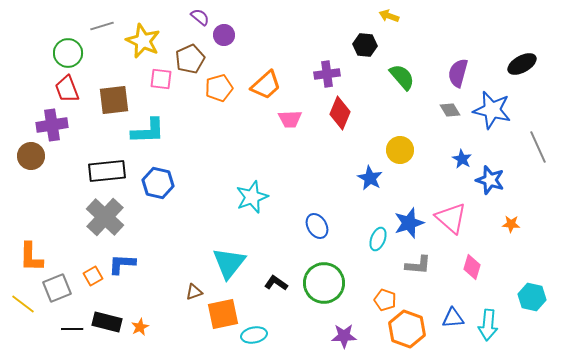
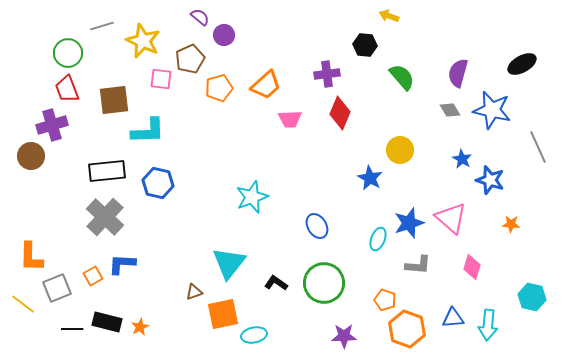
purple cross at (52, 125): rotated 8 degrees counterclockwise
